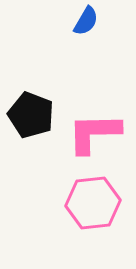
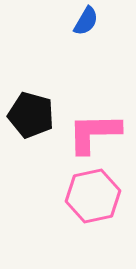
black pentagon: rotated 6 degrees counterclockwise
pink hexagon: moved 7 px up; rotated 6 degrees counterclockwise
